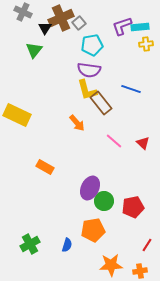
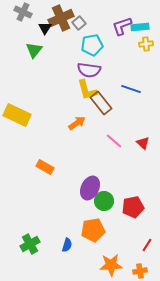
orange arrow: rotated 84 degrees counterclockwise
